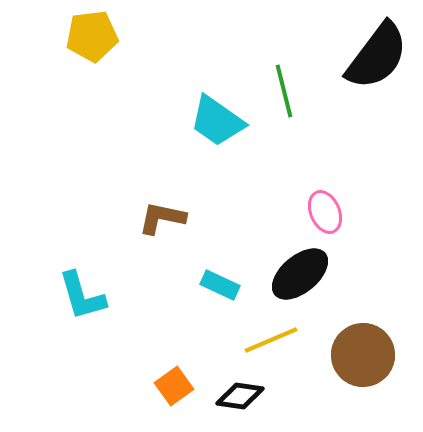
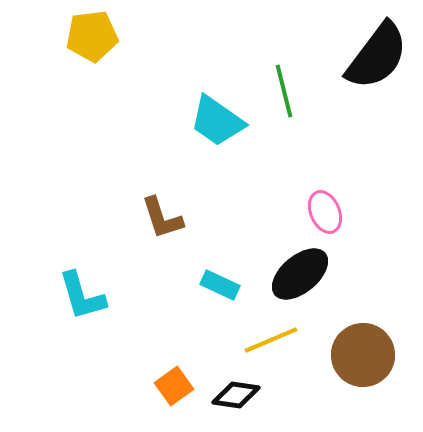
brown L-shape: rotated 120 degrees counterclockwise
black diamond: moved 4 px left, 1 px up
